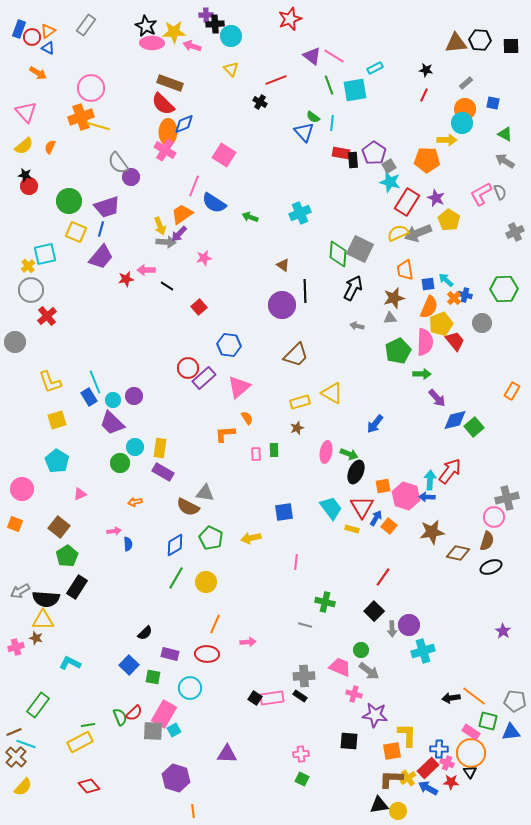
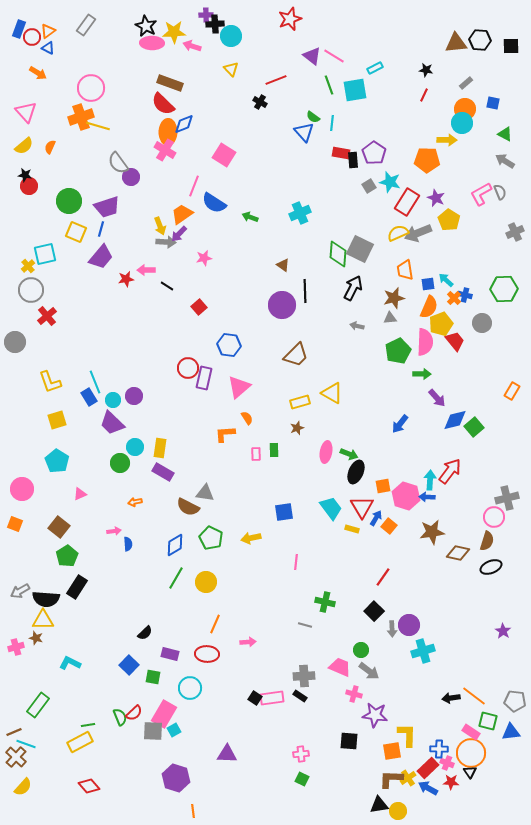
gray square at (389, 166): moved 20 px left, 20 px down
purple rectangle at (204, 378): rotated 35 degrees counterclockwise
blue arrow at (375, 424): moved 25 px right
